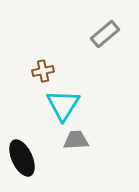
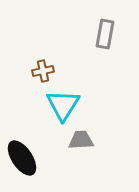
gray rectangle: rotated 40 degrees counterclockwise
gray trapezoid: moved 5 px right
black ellipse: rotated 9 degrees counterclockwise
